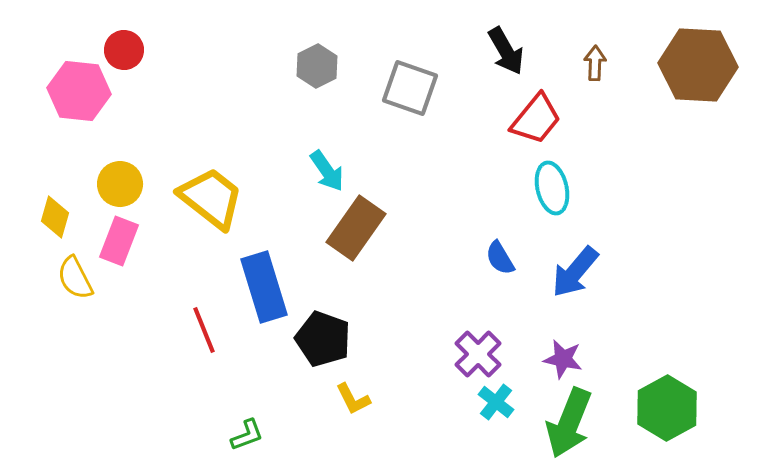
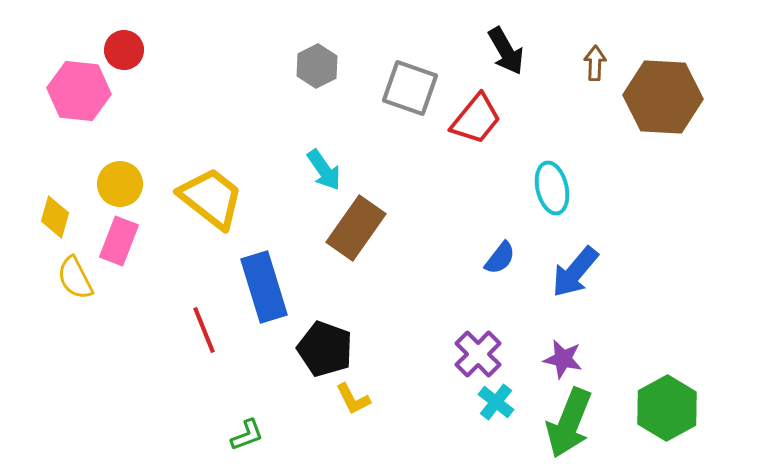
brown hexagon: moved 35 px left, 32 px down
red trapezoid: moved 60 px left
cyan arrow: moved 3 px left, 1 px up
blue semicircle: rotated 111 degrees counterclockwise
black pentagon: moved 2 px right, 10 px down
